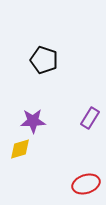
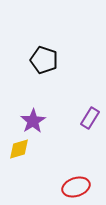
purple star: rotated 30 degrees counterclockwise
yellow diamond: moved 1 px left
red ellipse: moved 10 px left, 3 px down
